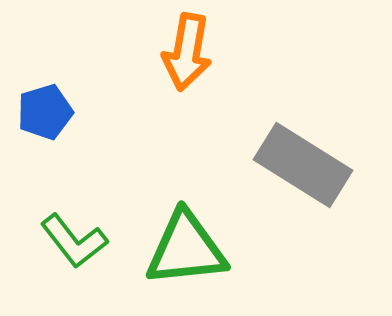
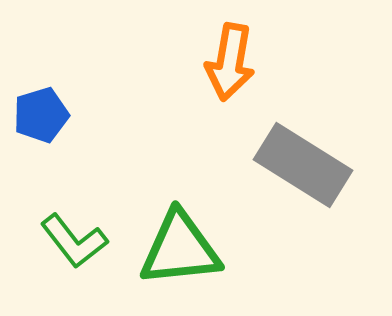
orange arrow: moved 43 px right, 10 px down
blue pentagon: moved 4 px left, 3 px down
green triangle: moved 6 px left
